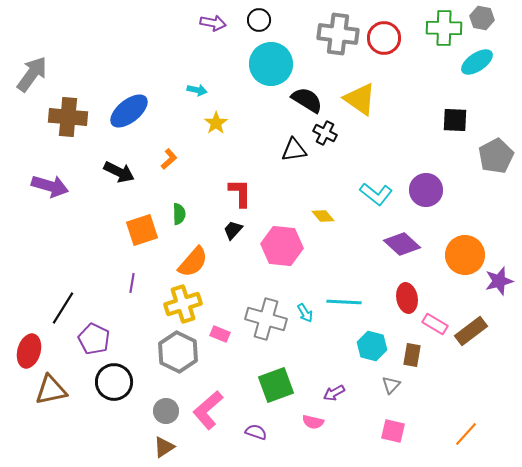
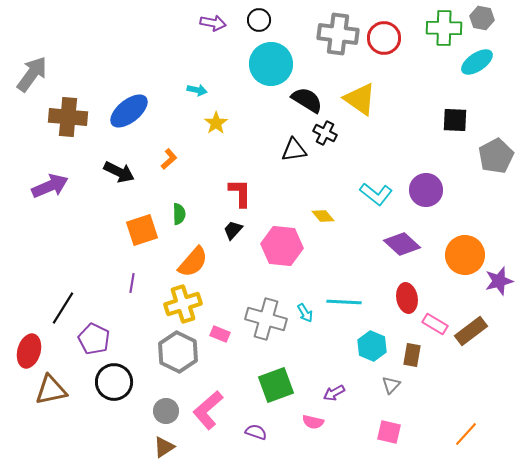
purple arrow at (50, 186): rotated 39 degrees counterclockwise
cyan hexagon at (372, 346): rotated 8 degrees clockwise
pink square at (393, 431): moved 4 px left, 1 px down
